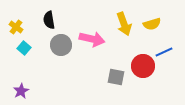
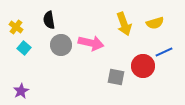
yellow semicircle: moved 3 px right, 1 px up
pink arrow: moved 1 px left, 4 px down
